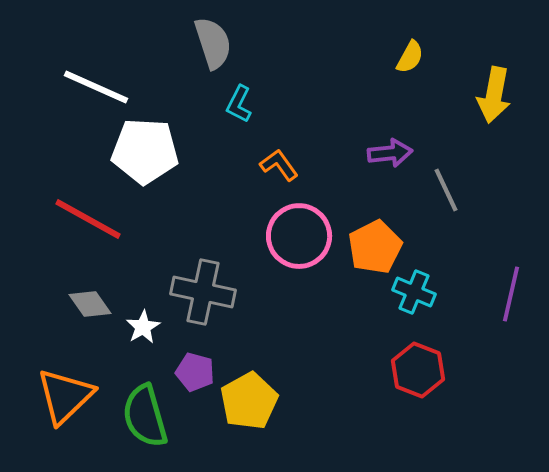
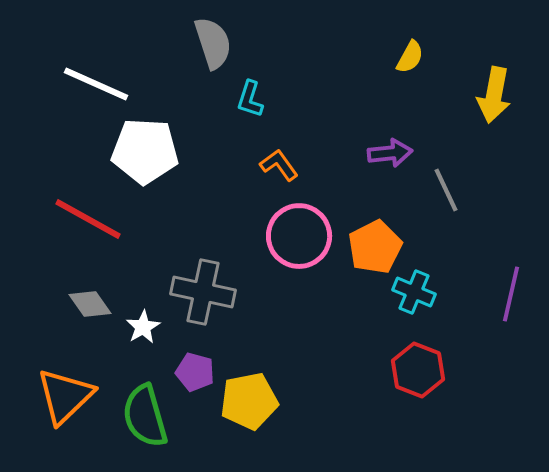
white line: moved 3 px up
cyan L-shape: moved 11 px right, 5 px up; rotated 9 degrees counterclockwise
yellow pentagon: rotated 18 degrees clockwise
